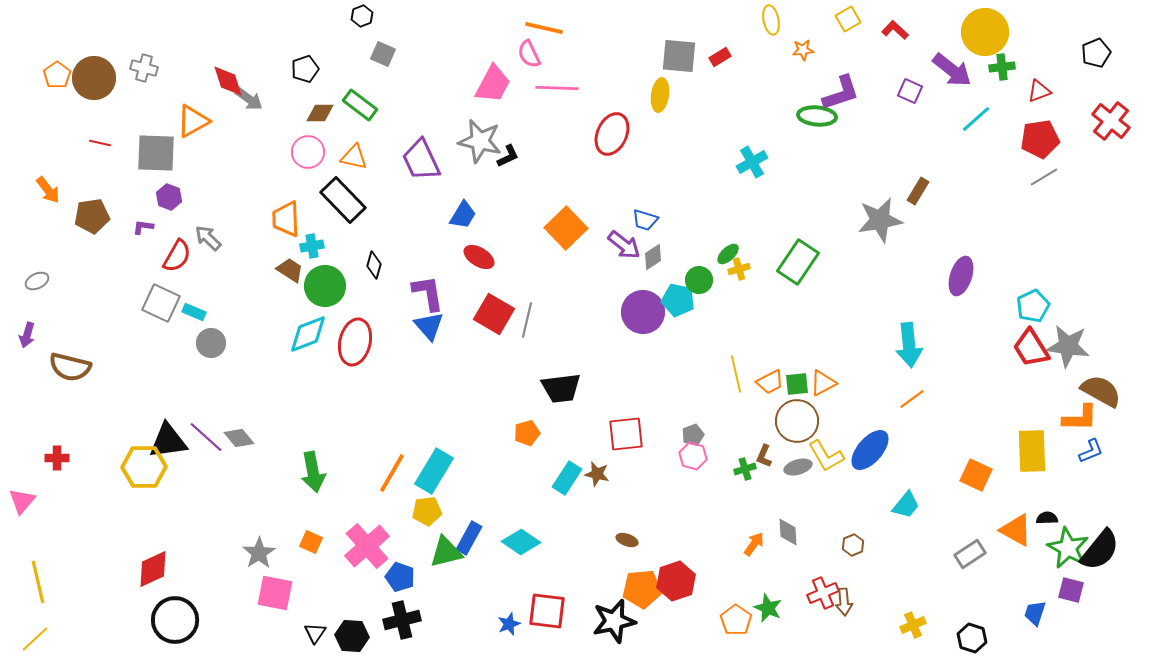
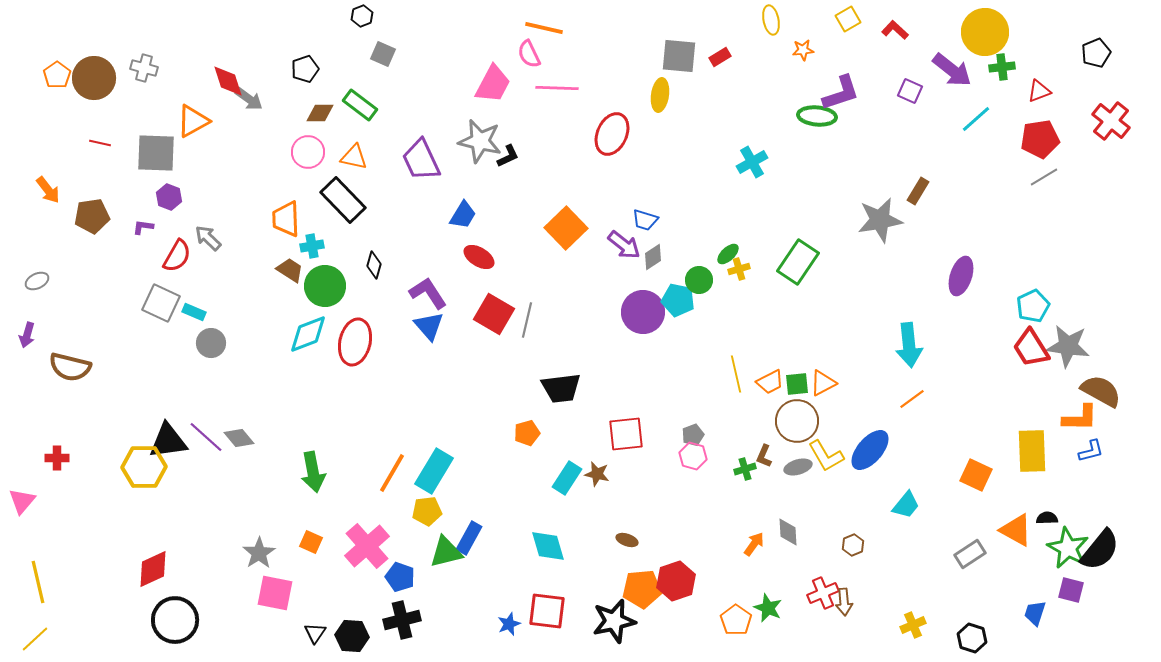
purple L-shape at (428, 293): rotated 24 degrees counterclockwise
blue L-shape at (1091, 451): rotated 8 degrees clockwise
cyan diamond at (521, 542): moved 27 px right, 4 px down; rotated 39 degrees clockwise
